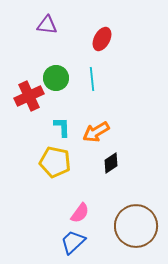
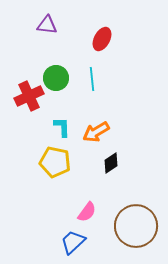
pink semicircle: moved 7 px right, 1 px up
